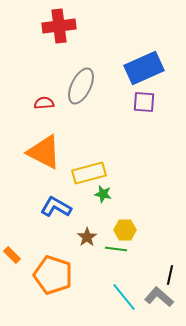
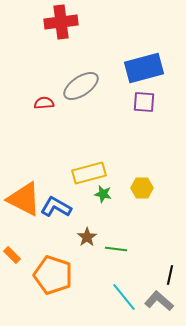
red cross: moved 2 px right, 4 px up
blue rectangle: rotated 9 degrees clockwise
gray ellipse: rotated 30 degrees clockwise
orange triangle: moved 20 px left, 47 px down
yellow hexagon: moved 17 px right, 42 px up
gray L-shape: moved 4 px down
